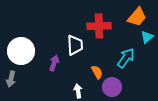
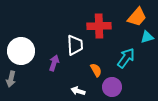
cyan triangle: rotated 24 degrees clockwise
orange semicircle: moved 1 px left, 2 px up
white arrow: rotated 64 degrees counterclockwise
